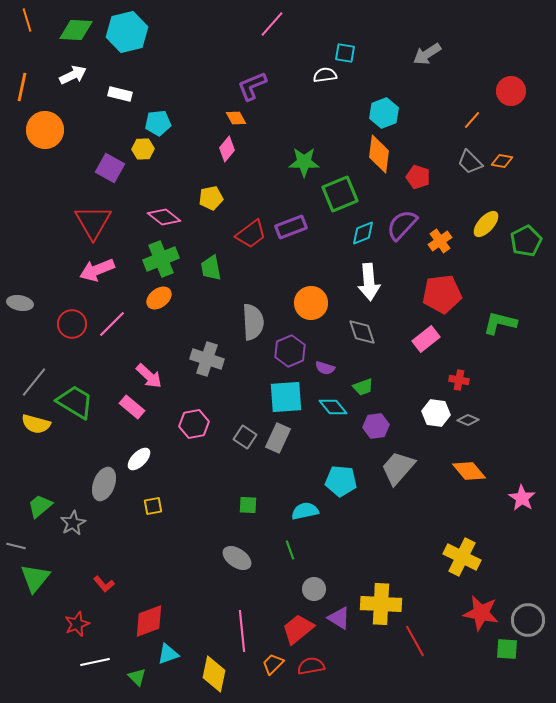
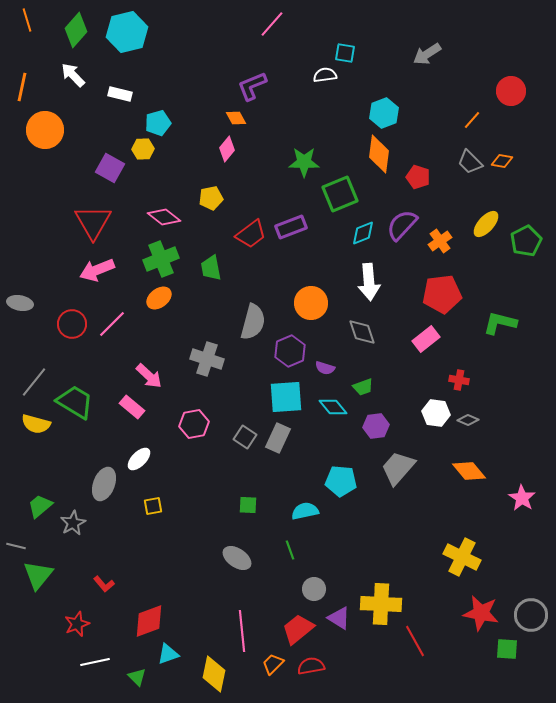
green diamond at (76, 30): rotated 52 degrees counterclockwise
white arrow at (73, 75): rotated 108 degrees counterclockwise
cyan pentagon at (158, 123): rotated 10 degrees counterclockwise
gray semicircle at (253, 322): rotated 18 degrees clockwise
green triangle at (35, 578): moved 3 px right, 3 px up
gray circle at (528, 620): moved 3 px right, 5 px up
